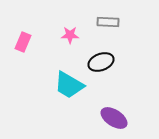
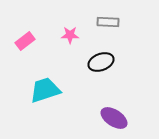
pink rectangle: moved 2 px right, 1 px up; rotated 30 degrees clockwise
cyan trapezoid: moved 24 px left, 5 px down; rotated 132 degrees clockwise
